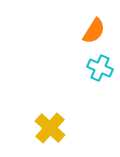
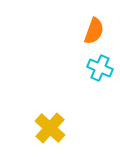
orange semicircle: rotated 12 degrees counterclockwise
